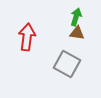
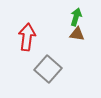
brown triangle: moved 1 px down
gray square: moved 19 px left, 5 px down; rotated 12 degrees clockwise
